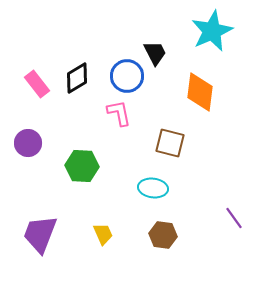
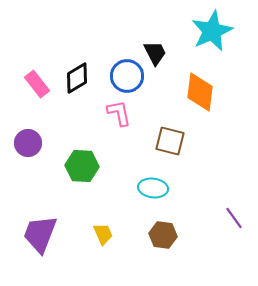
brown square: moved 2 px up
